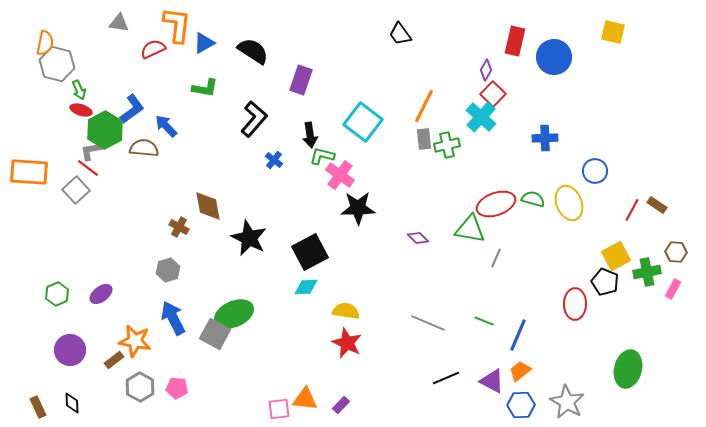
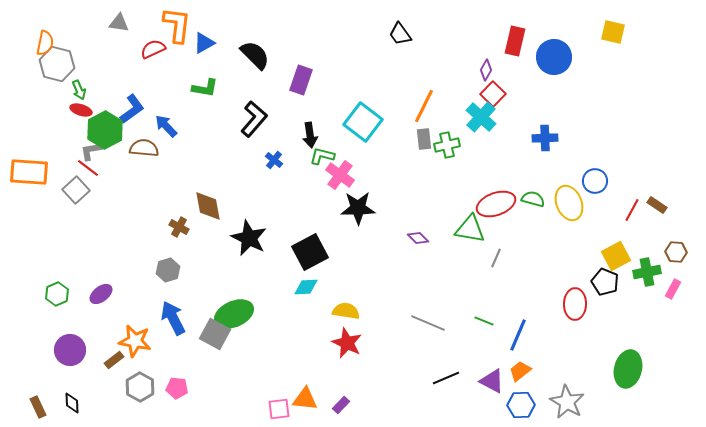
black semicircle at (253, 51): moved 2 px right, 4 px down; rotated 12 degrees clockwise
blue circle at (595, 171): moved 10 px down
